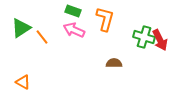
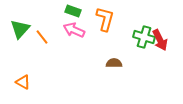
green triangle: moved 1 px left, 1 px down; rotated 15 degrees counterclockwise
